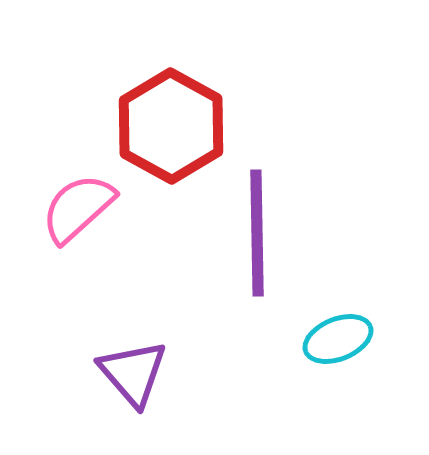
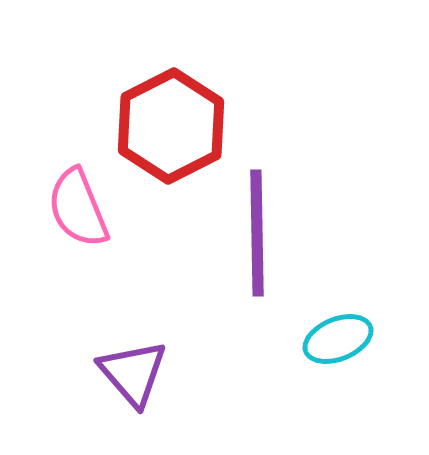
red hexagon: rotated 4 degrees clockwise
pink semicircle: rotated 70 degrees counterclockwise
